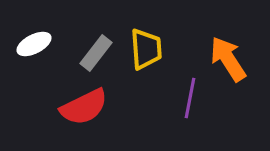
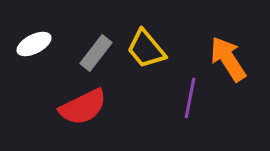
yellow trapezoid: rotated 144 degrees clockwise
red semicircle: moved 1 px left
